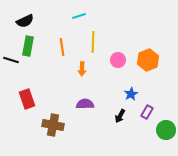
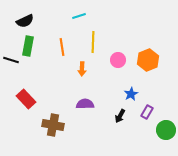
red rectangle: moved 1 px left; rotated 24 degrees counterclockwise
